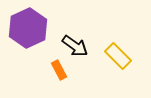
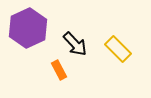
black arrow: moved 2 px up; rotated 12 degrees clockwise
yellow rectangle: moved 7 px up
